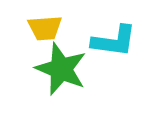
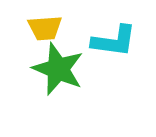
green star: moved 3 px left
